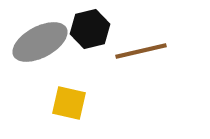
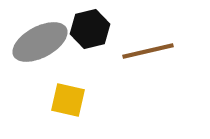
brown line: moved 7 px right
yellow square: moved 1 px left, 3 px up
